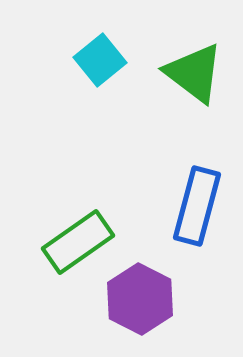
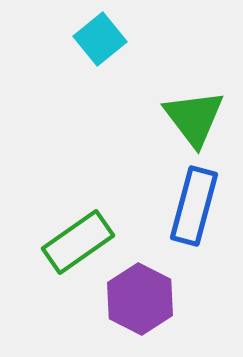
cyan square: moved 21 px up
green triangle: moved 45 px down; rotated 16 degrees clockwise
blue rectangle: moved 3 px left
